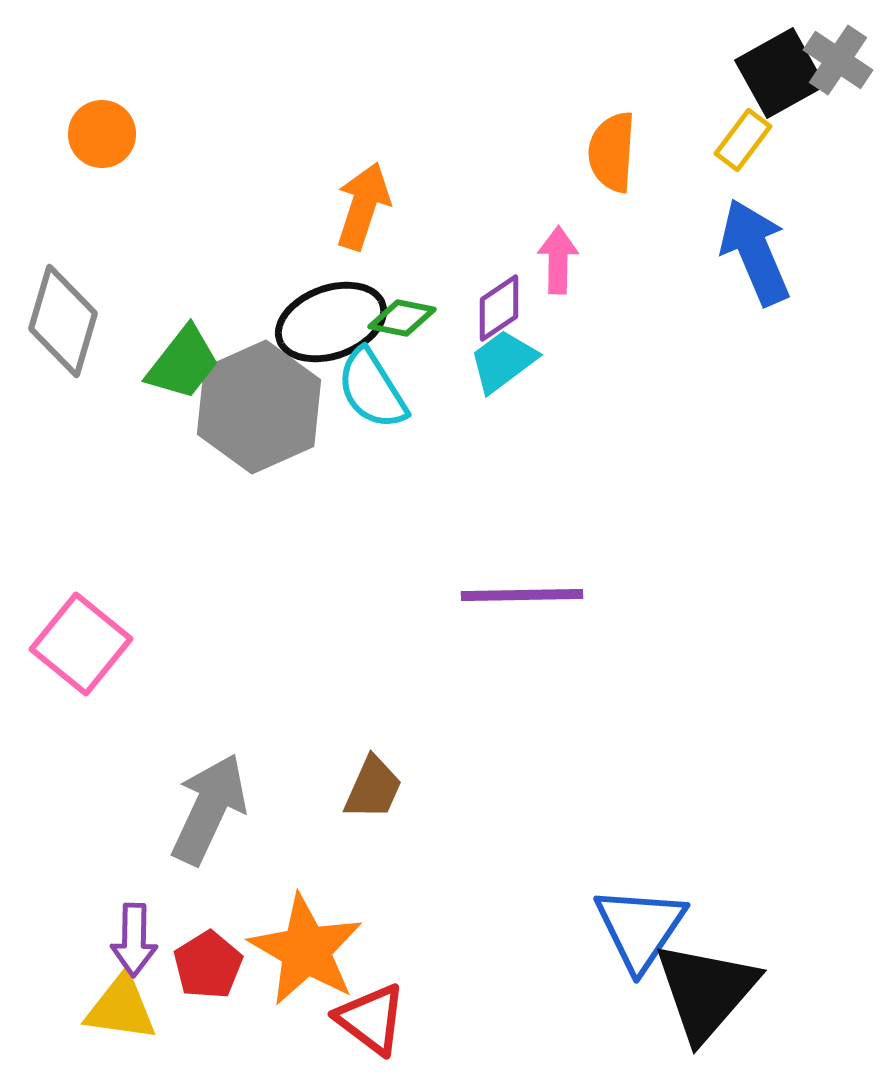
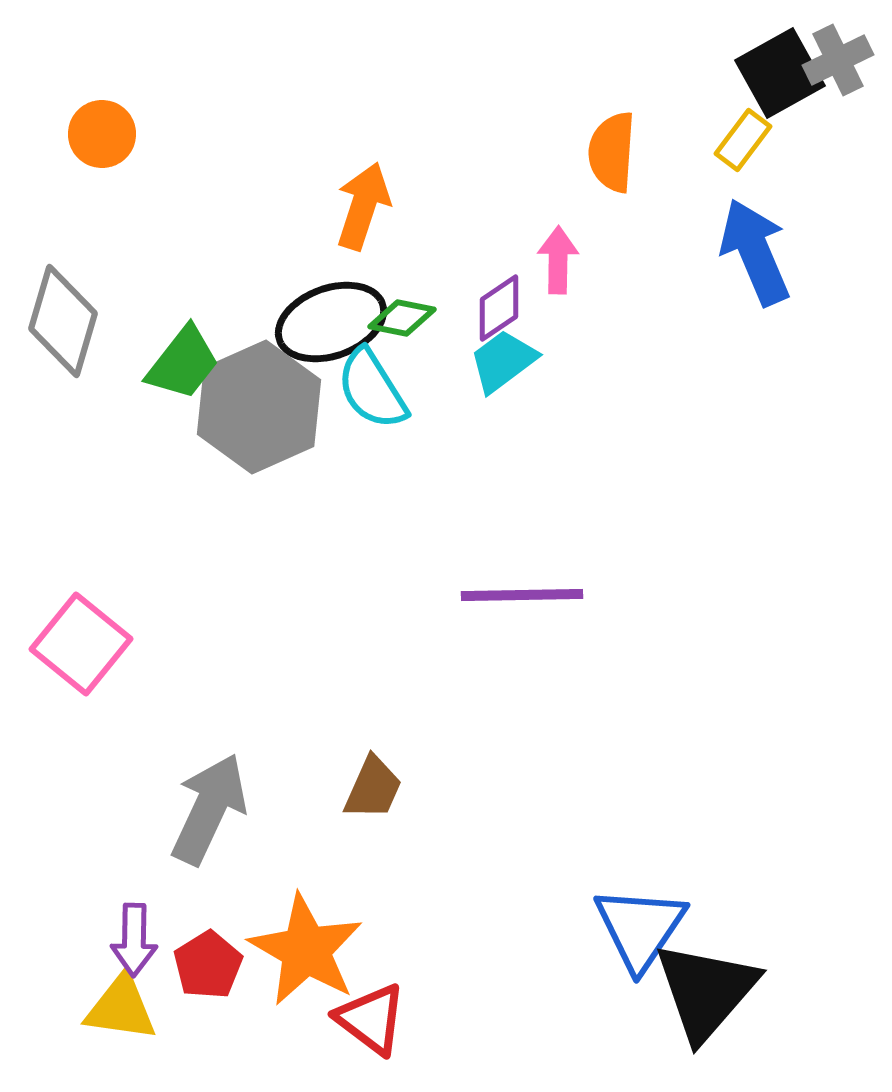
gray cross: rotated 30 degrees clockwise
